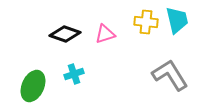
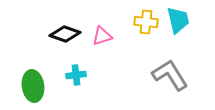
cyan trapezoid: moved 1 px right
pink triangle: moved 3 px left, 2 px down
cyan cross: moved 2 px right, 1 px down; rotated 12 degrees clockwise
green ellipse: rotated 32 degrees counterclockwise
